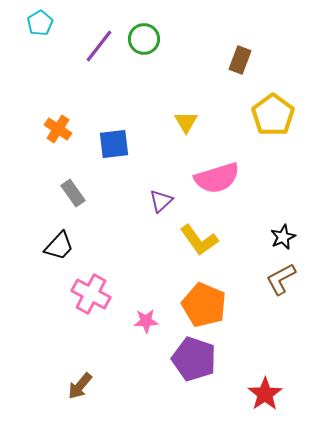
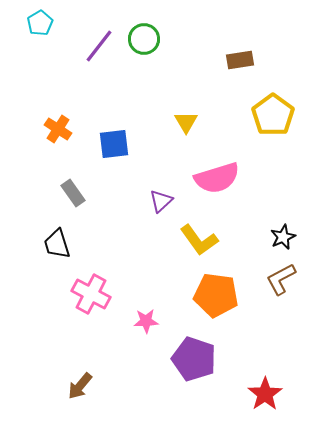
brown rectangle: rotated 60 degrees clockwise
black trapezoid: moved 2 px left, 2 px up; rotated 120 degrees clockwise
orange pentagon: moved 12 px right, 10 px up; rotated 15 degrees counterclockwise
